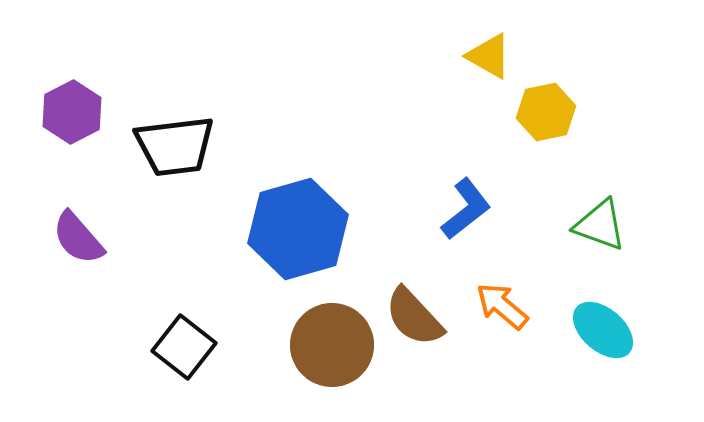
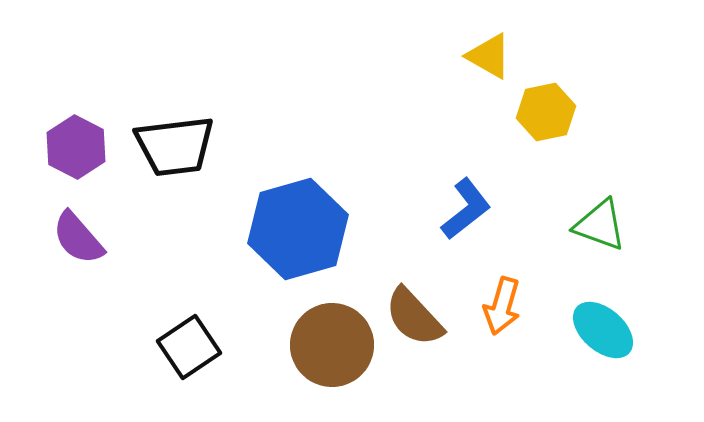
purple hexagon: moved 4 px right, 35 px down; rotated 6 degrees counterclockwise
orange arrow: rotated 114 degrees counterclockwise
black square: moved 5 px right; rotated 18 degrees clockwise
